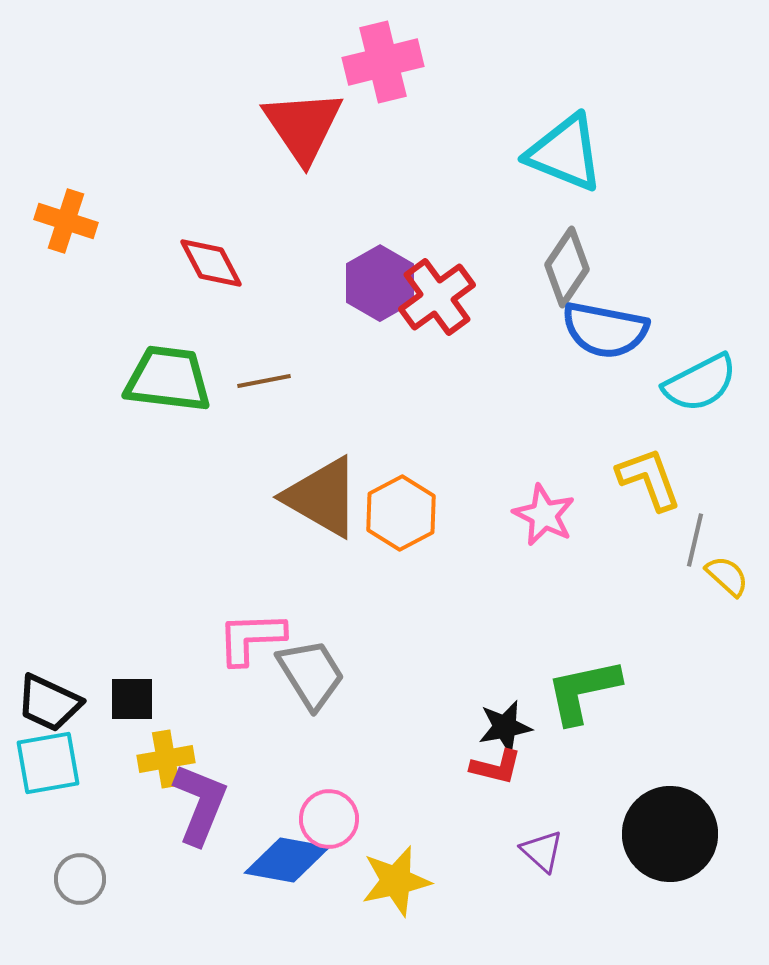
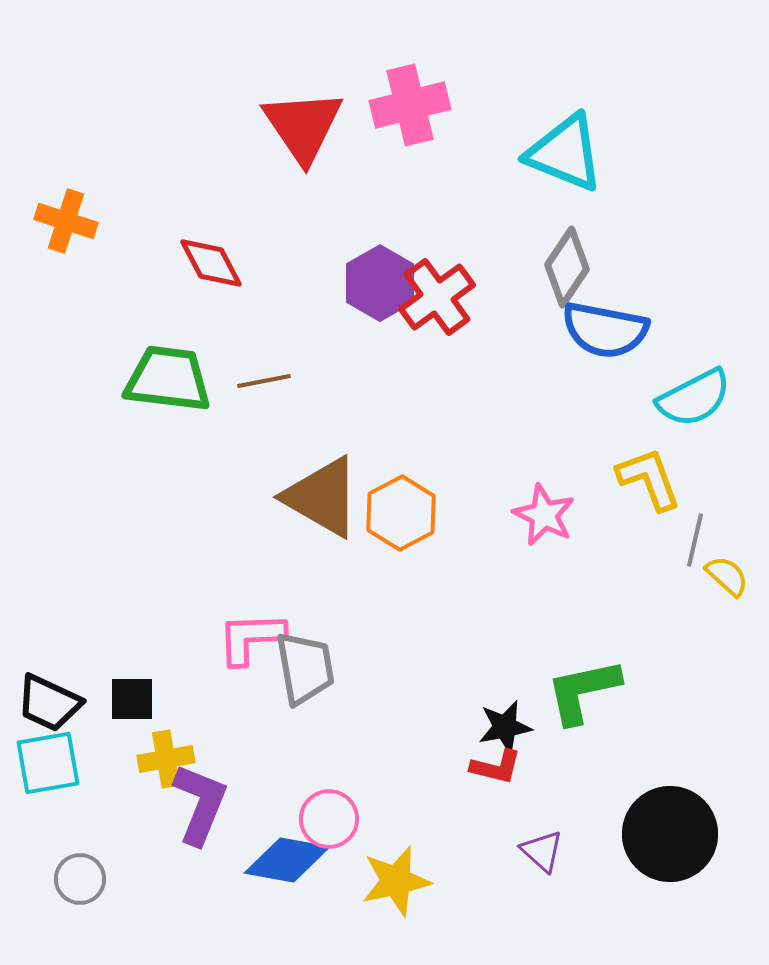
pink cross: moved 27 px right, 43 px down
cyan semicircle: moved 6 px left, 15 px down
gray trapezoid: moved 6 px left, 6 px up; rotated 22 degrees clockwise
